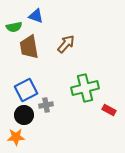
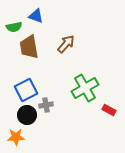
green cross: rotated 16 degrees counterclockwise
black circle: moved 3 px right
